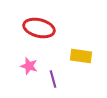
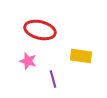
red ellipse: moved 1 px right, 2 px down
pink star: moved 1 px left, 5 px up
